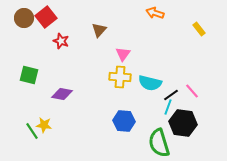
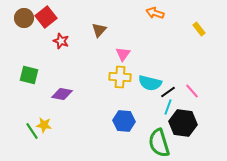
black line: moved 3 px left, 3 px up
